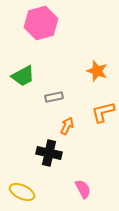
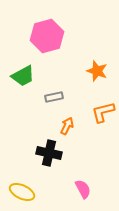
pink hexagon: moved 6 px right, 13 px down
